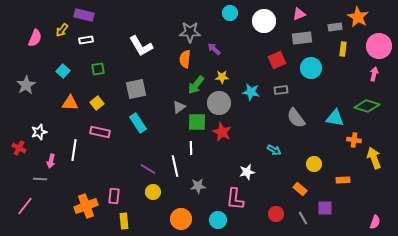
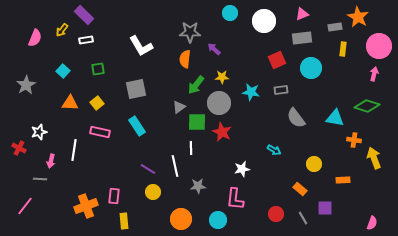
pink triangle at (299, 14): moved 3 px right
purple rectangle at (84, 15): rotated 30 degrees clockwise
cyan rectangle at (138, 123): moved 1 px left, 3 px down
white star at (247, 172): moved 5 px left, 3 px up
pink semicircle at (375, 222): moved 3 px left, 1 px down
